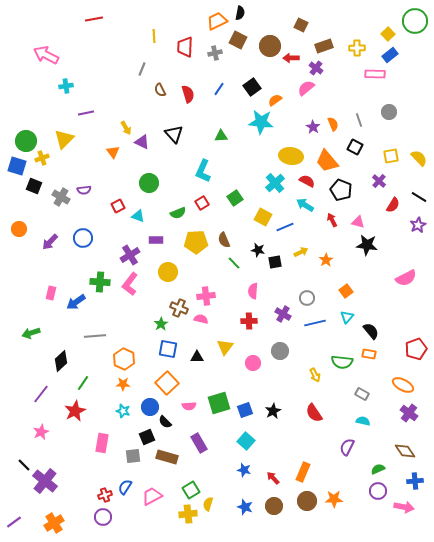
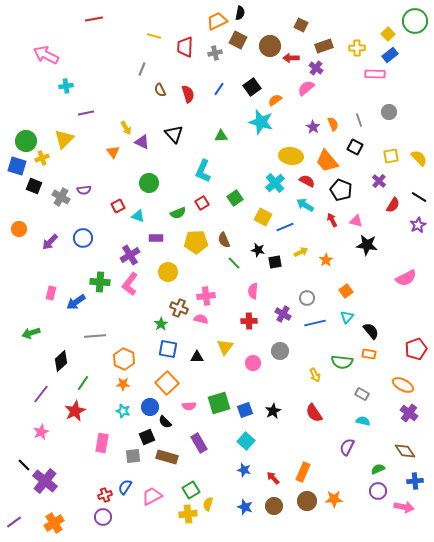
yellow line at (154, 36): rotated 72 degrees counterclockwise
cyan star at (261, 122): rotated 10 degrees clockwise
pink triangle at (358, 222): moved 2 px left, 1 px up
purple rectangle at (156, 240): moved 2 px up
